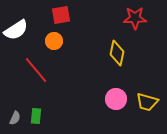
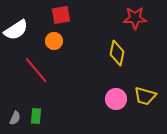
yellow trapezoid: moved 2 px left, 6 px up
